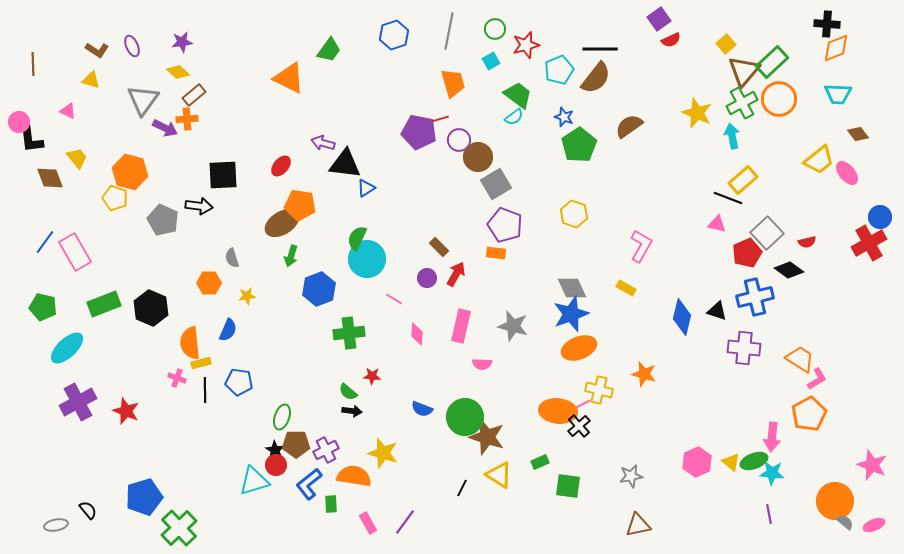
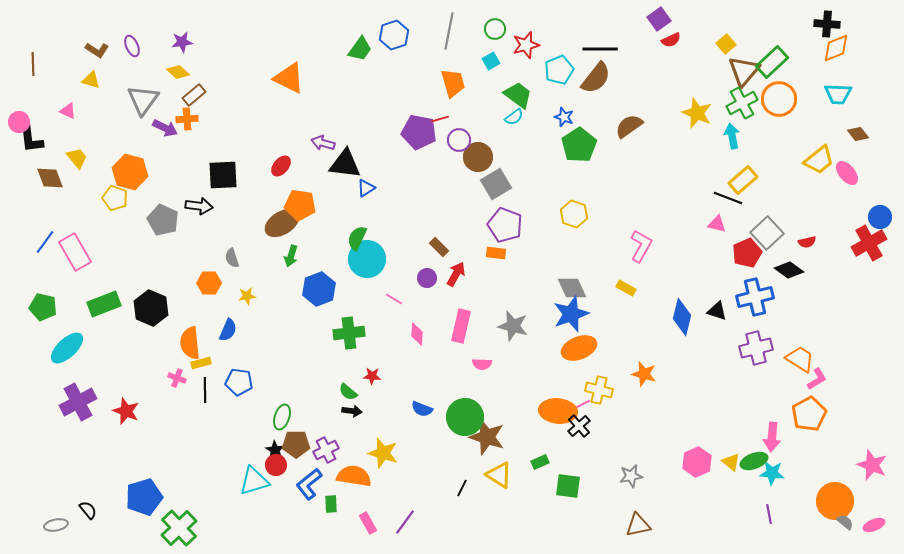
green trapezoid at (329, 50): moved 31 px right, 1 px up
purple cross at (744, 348): moved 12 px right; rotated 20 degrees counterclockwise
